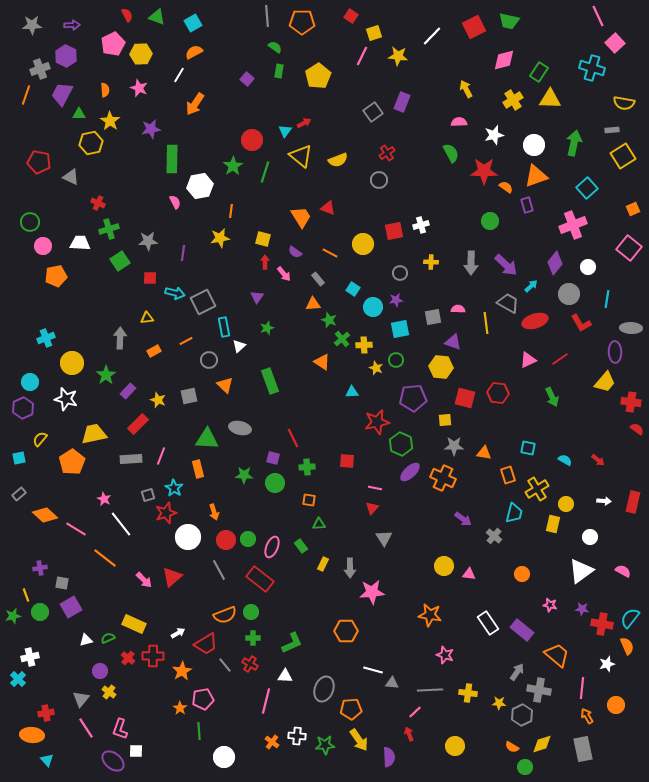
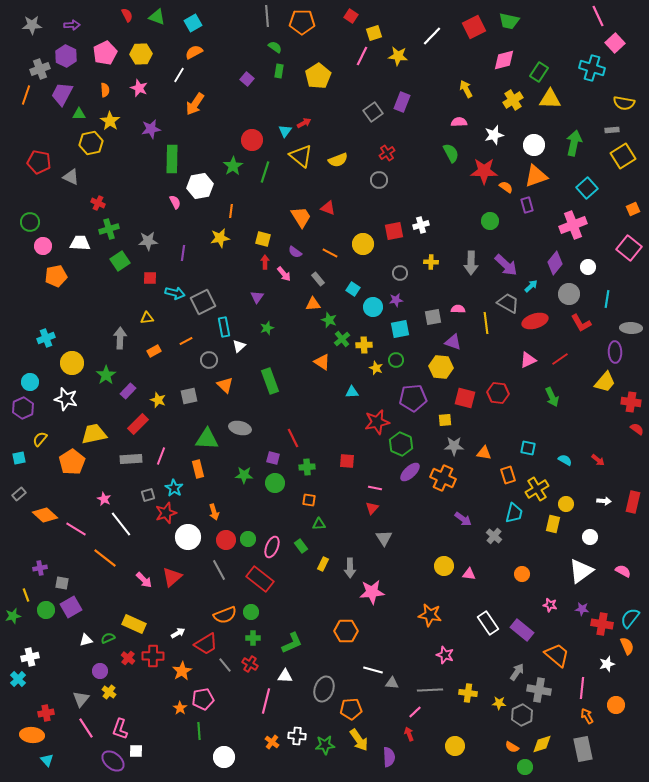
pink pentagon at (113, 44): moved 8 px left, 9 px down
green circle at (40, 612): moved 6 px right, 2 px up
